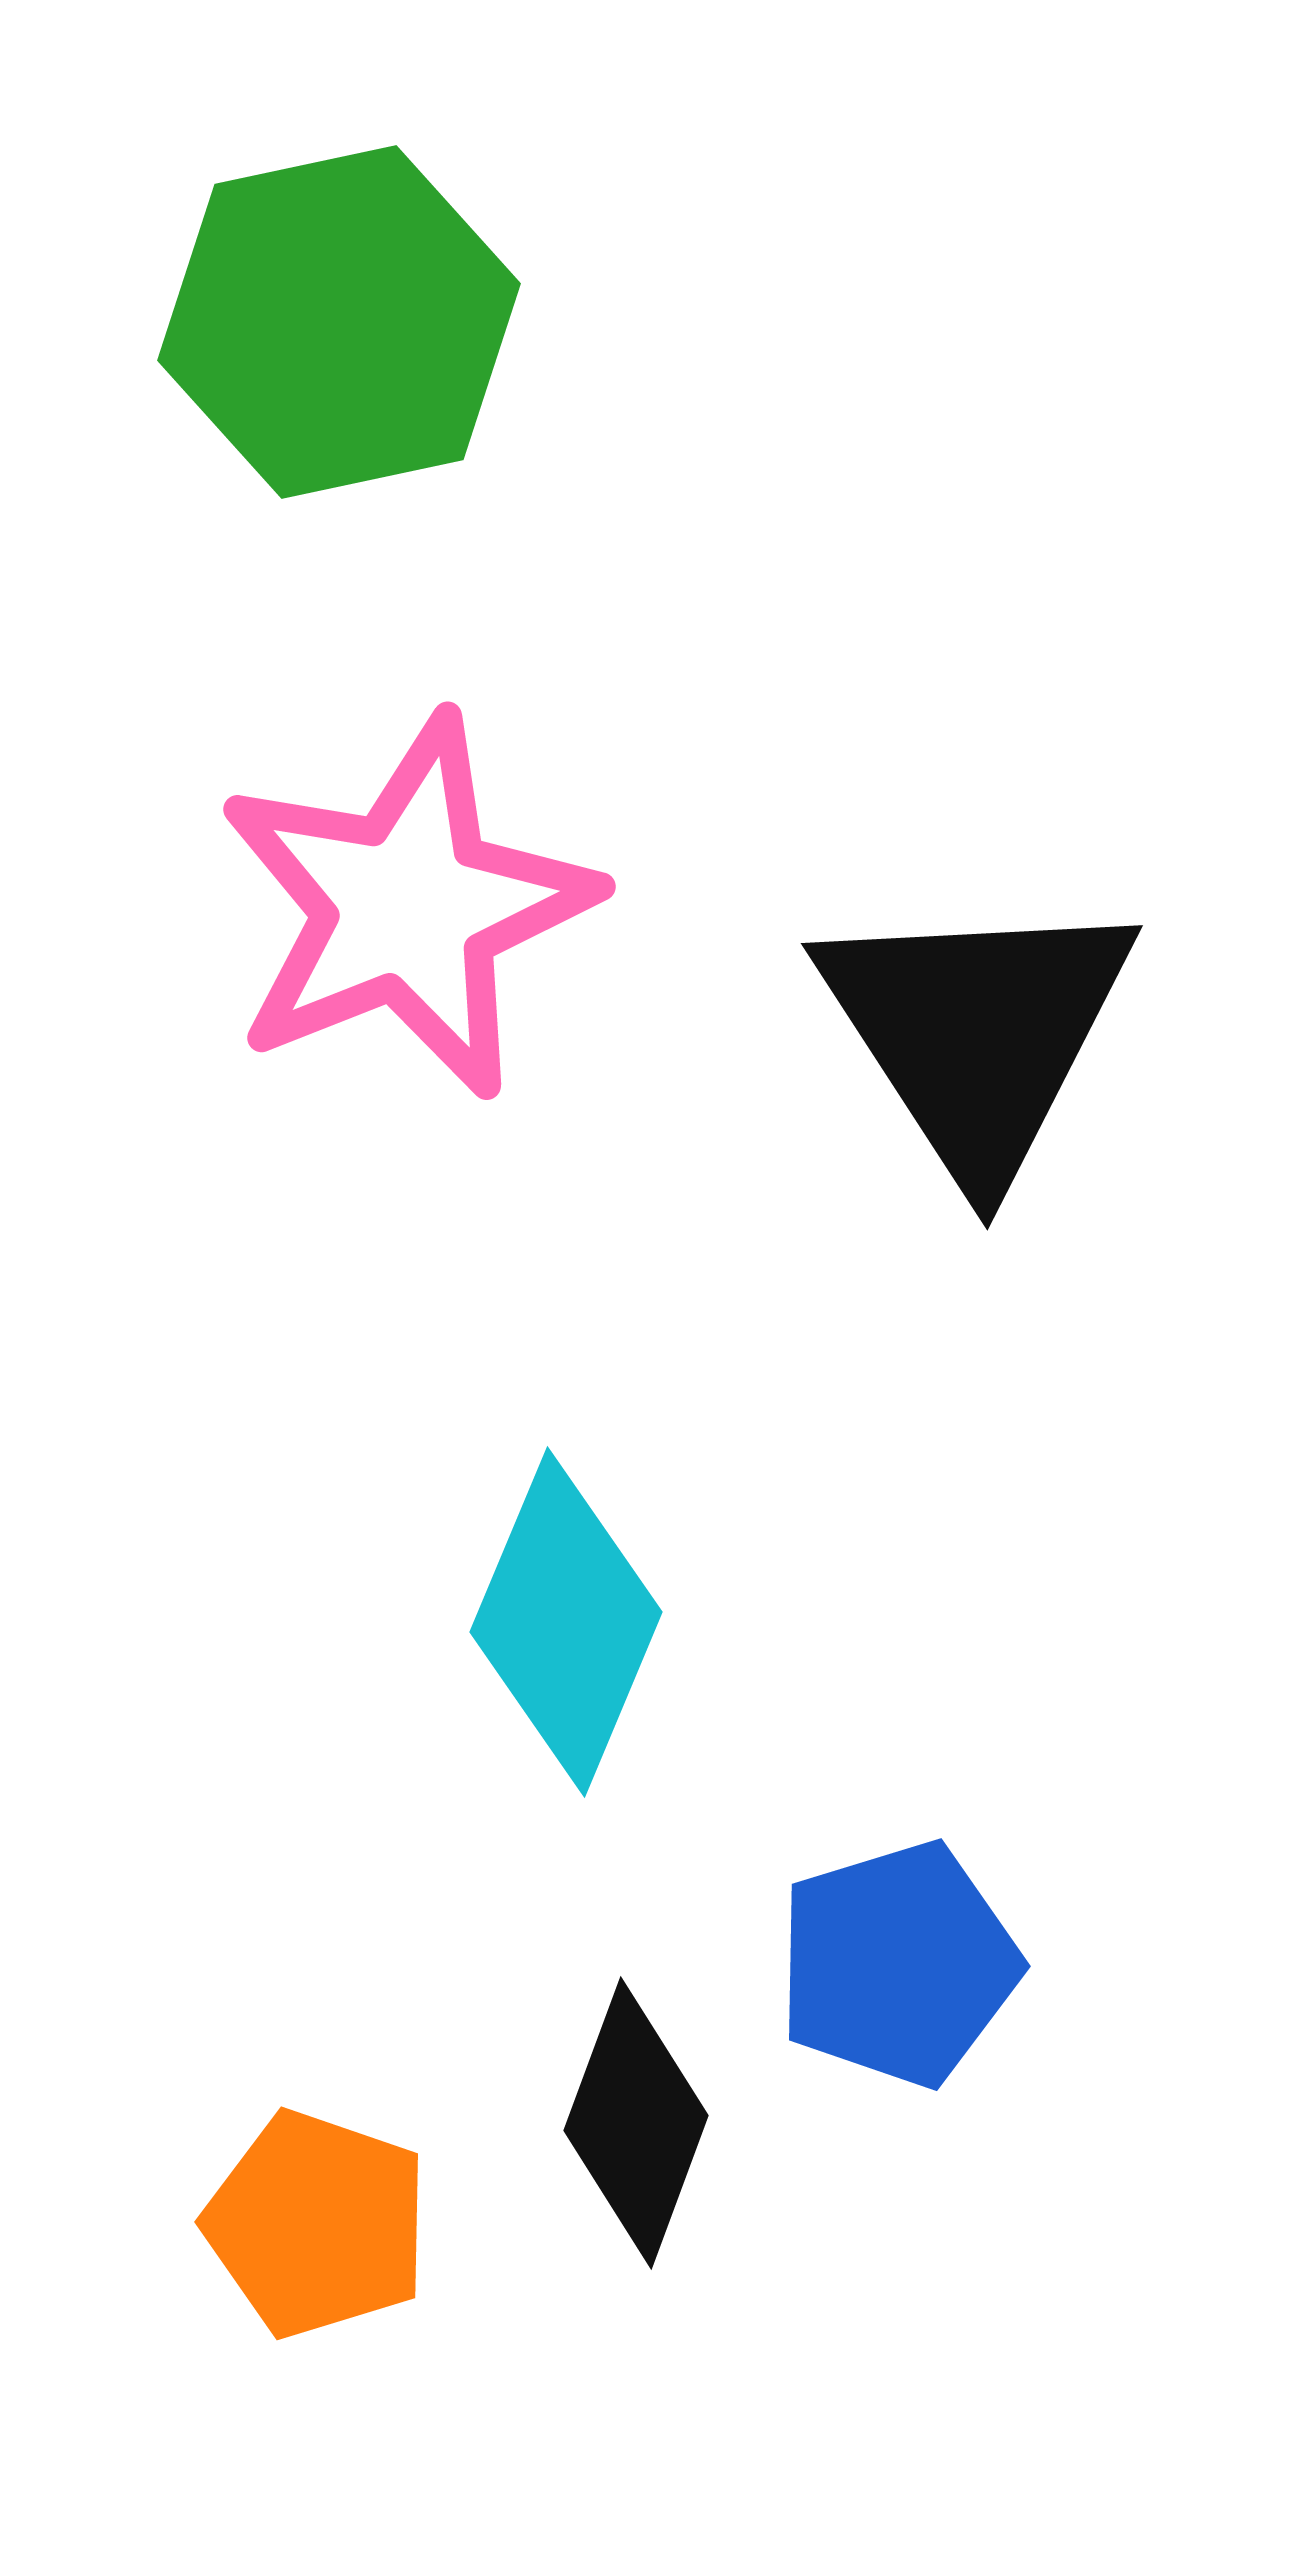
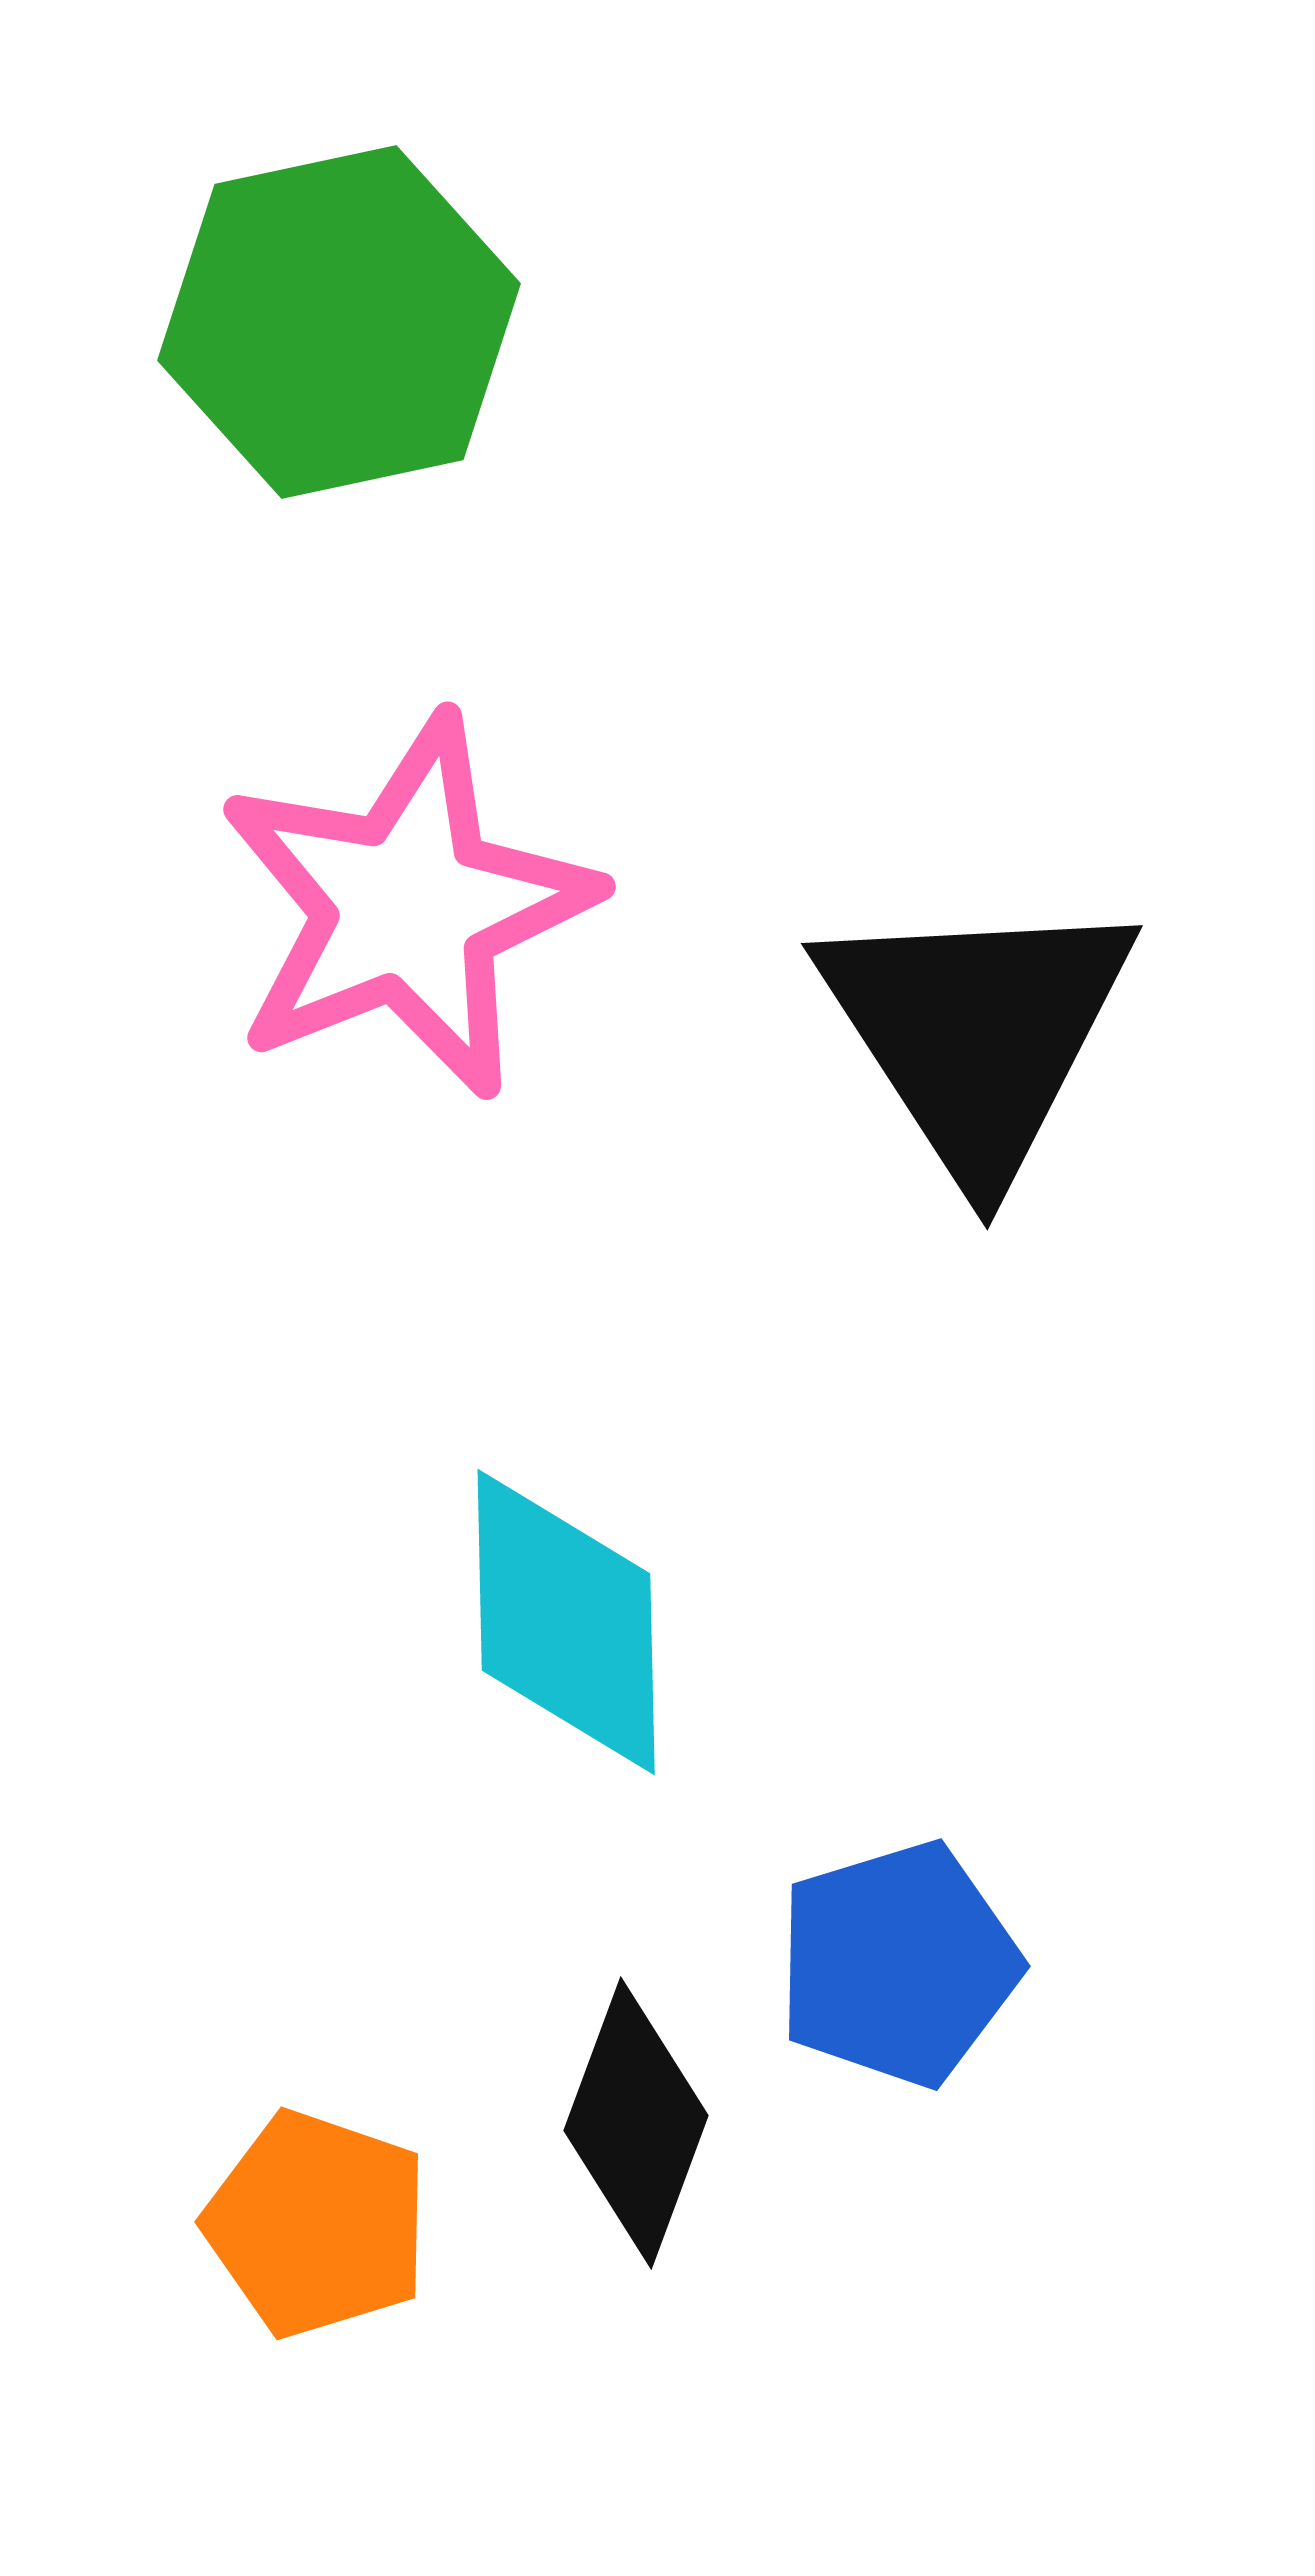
cyan diamond: rotated 24 degrees counterclockwise
